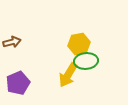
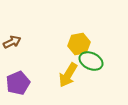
brown arrow: rotated 12 degrees counterclockwise
green ellipse: moved 5 px right; rotated 30 degrees clockwise
